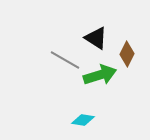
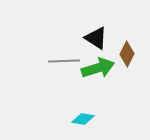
gray line: moved 1 px left, 1 px down; rotated 32 degrees counterclockwise
green arrow: moved 2 px left, 7 px up
cyan diamond: moved 1 px up
